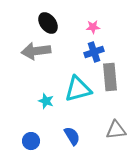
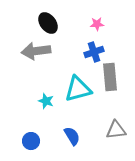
pink star: moved 4 px right, 3 px up
